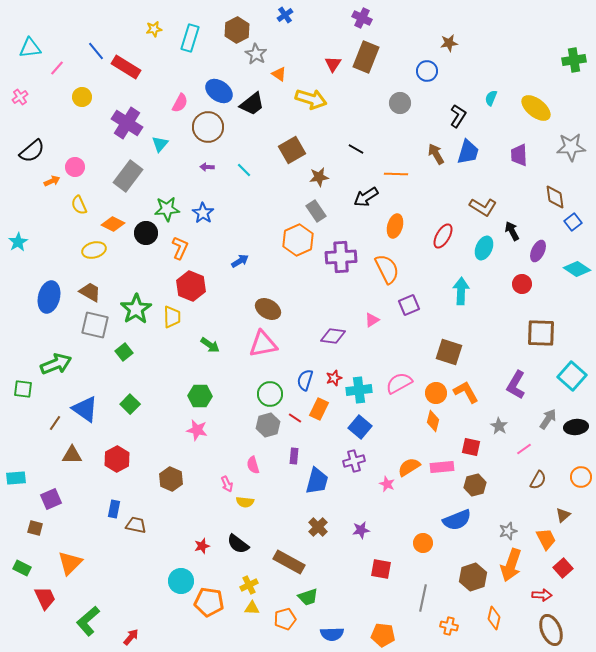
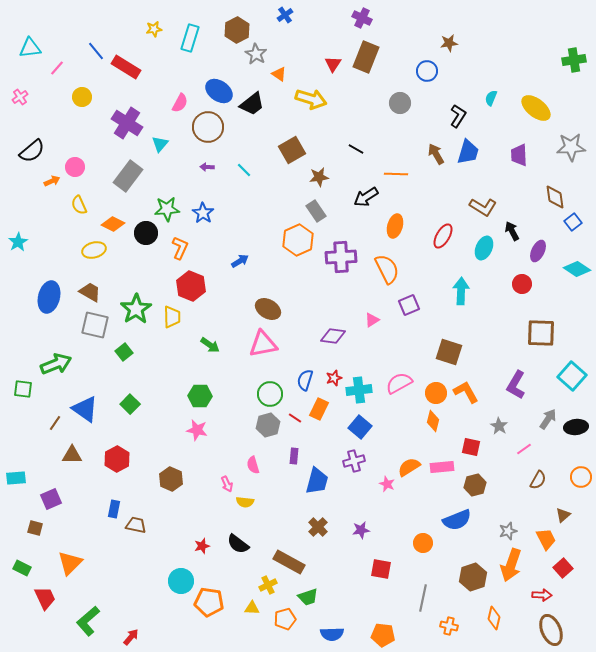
yellow cross at (249, 585): moved 19 px right
